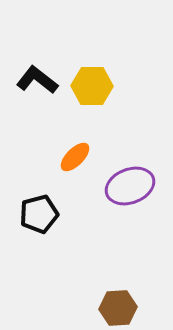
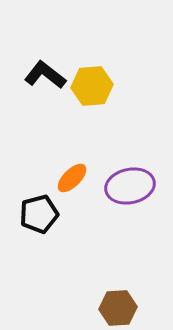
black L-shape: moved 8 px right, 5 px up
yellow hexagon: rotated 6 degrees counterclockwise
orange ellipse: moved 3 px left, 21 px down
purple ellipse: rotated 9 degrees clockwise
